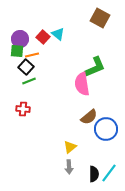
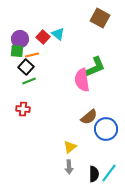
pink semicircle: moved 4 px up
